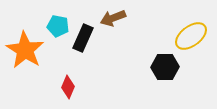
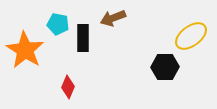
cyan pentagon: moved 2 px up
black rectangle: rotated 24 degrees counterclockwise
